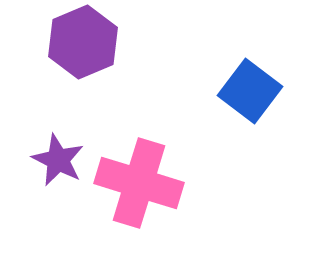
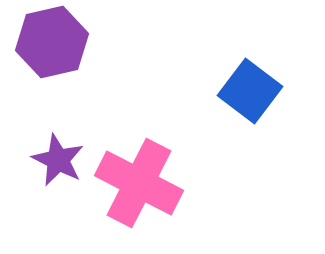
purple hexagon: moved 31 px left; rotated 10 degrees clockwise
pink cross: rotated 10 degrees clockwise
